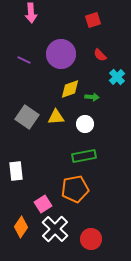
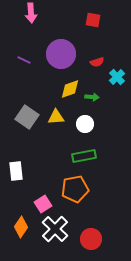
red square: rotated 28 degrees clockwise
red semicircle: moved 3 px left, 7 px down; rotated 64 degrees counterclockwise
